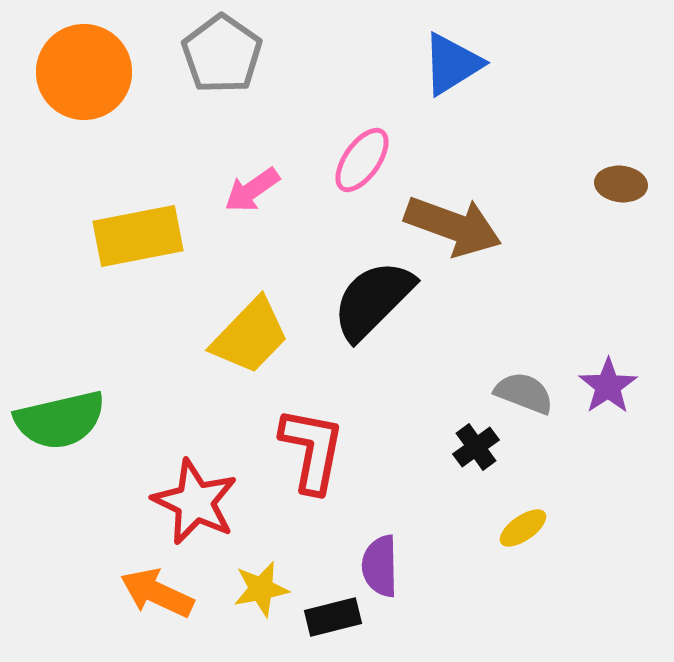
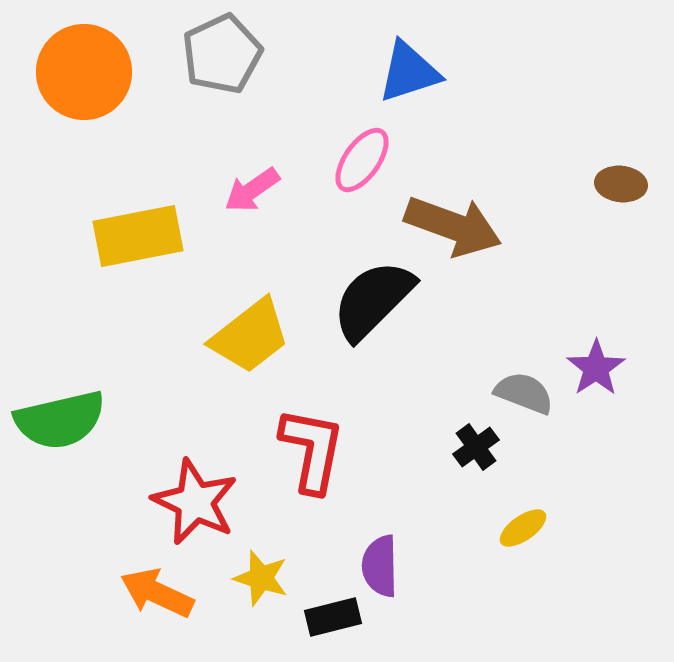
gray pentagon: rotated 12 degrees clockwise
blue triangle: moved 43 px left, 8 px down; rotated 14 degrees clockwise
yellow trapezoid: rotated 8 degrees clockwise
purple star: moved 12 px left, 18 px up
yellow star: moved 11 px up; rotated 28 degrees clockwise
